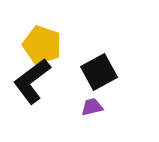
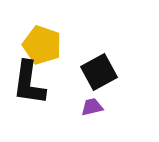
black L-shape: moved 3 px left, 2 px down; rotated 45 degrees counterclockwise
